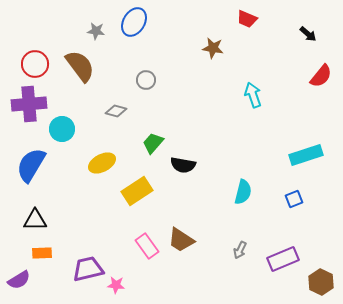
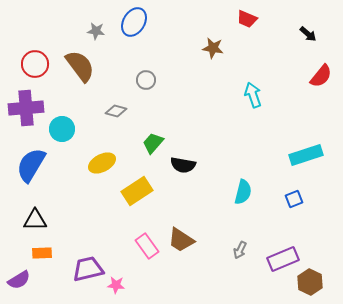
purple cross: moved 3 px left, 4 px down
brown hexagon: moved 11 px left
